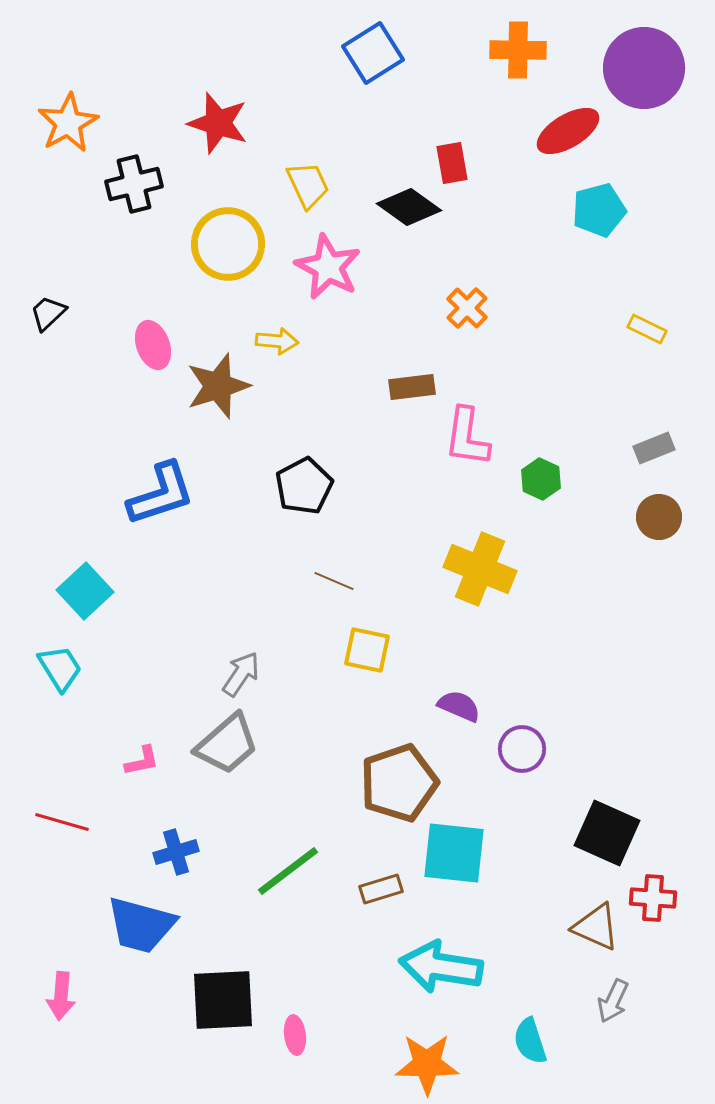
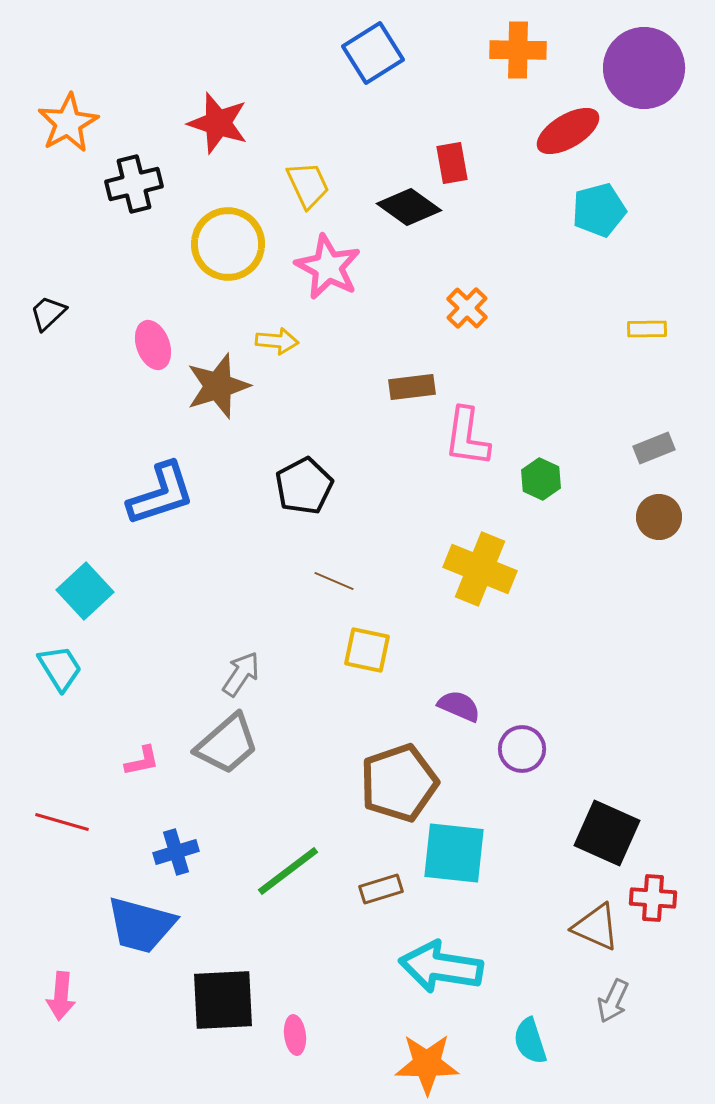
yellow rectangle at (647, 329): rotated 27 degrees counterclockwise
